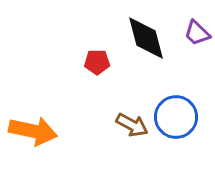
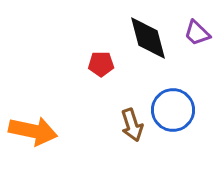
black diamond: moved 2 px right
red pentagon: moved 4 px right, 2 px down
blue circle: moved 3 px left, 7 px up
brown arrow: rotated 44 degrees clockwise
